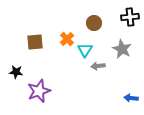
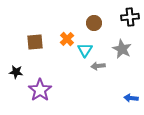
purple star: moved 1 px right, 1 px up; rotated 15 degrees counterclockwise
